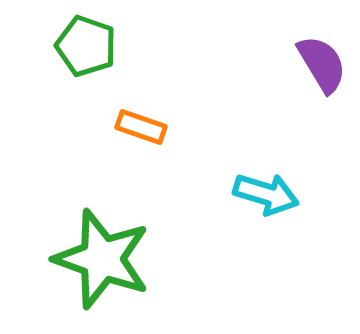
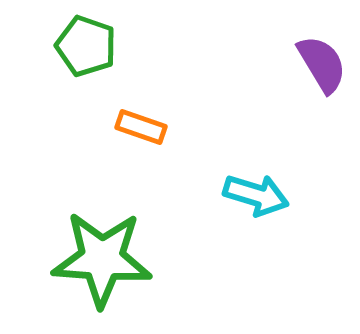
cyan arrow: moved 10 px left, 1 px down
green star: rotated 16 degrees counterclockwise
